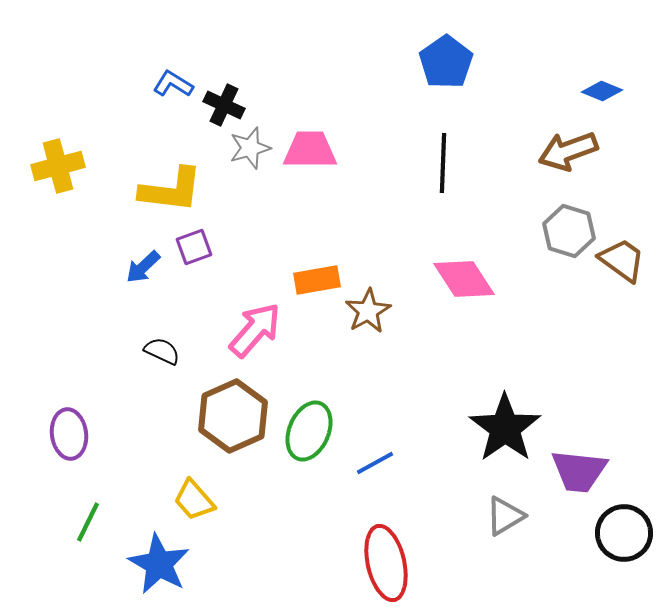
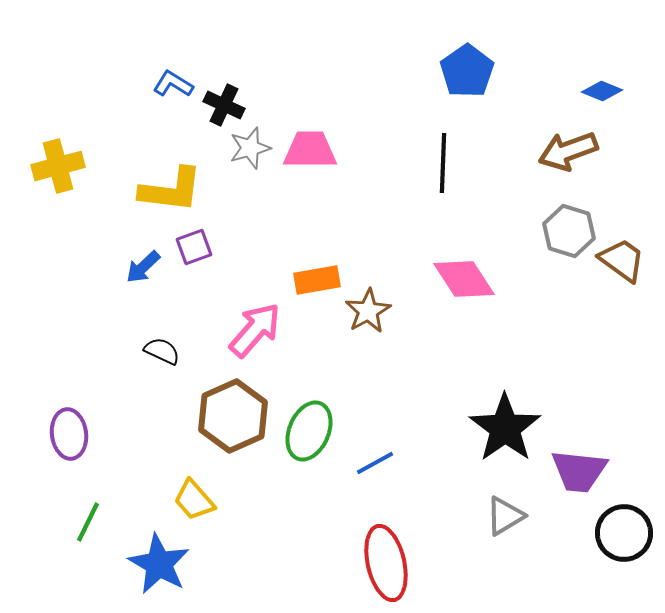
blue pentagon: moved 21 px right, 9 px down
